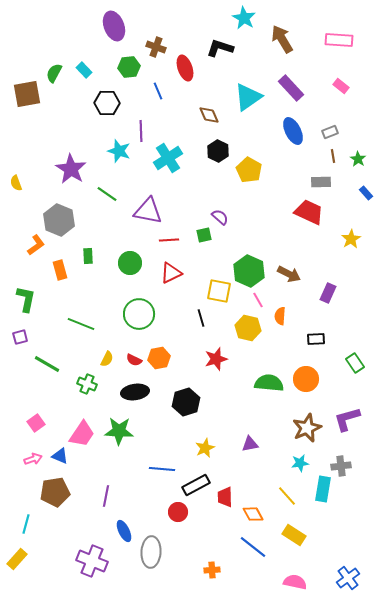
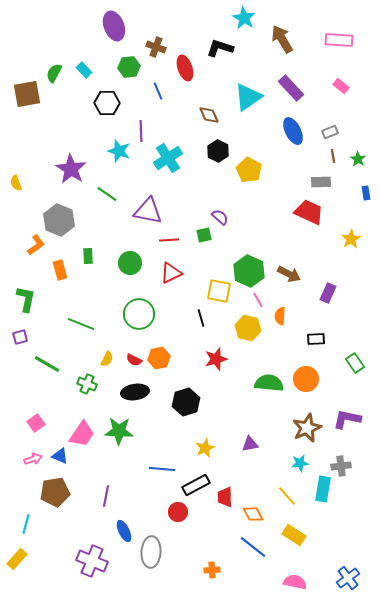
blue rectangle at (366, 193): rotated 32 degrees clockwise
purple L-shape at (347, 419): rotated 28 degrees clockwise
